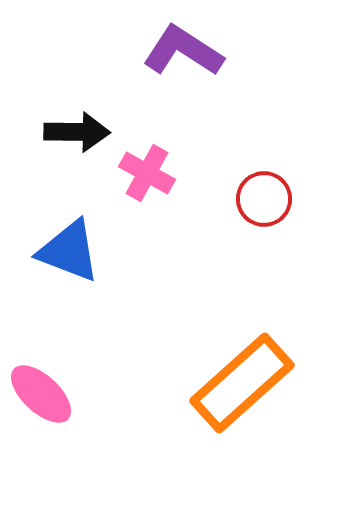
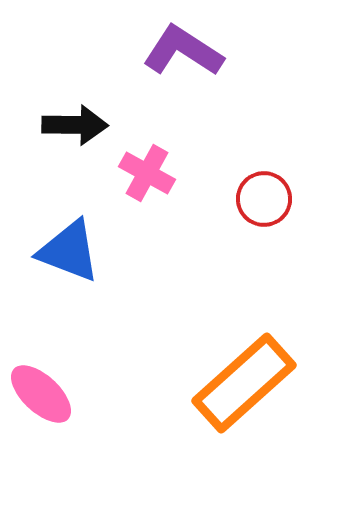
black arrow: moved 2 px left, 7 px up
orange rectangle: moved 2 px right
